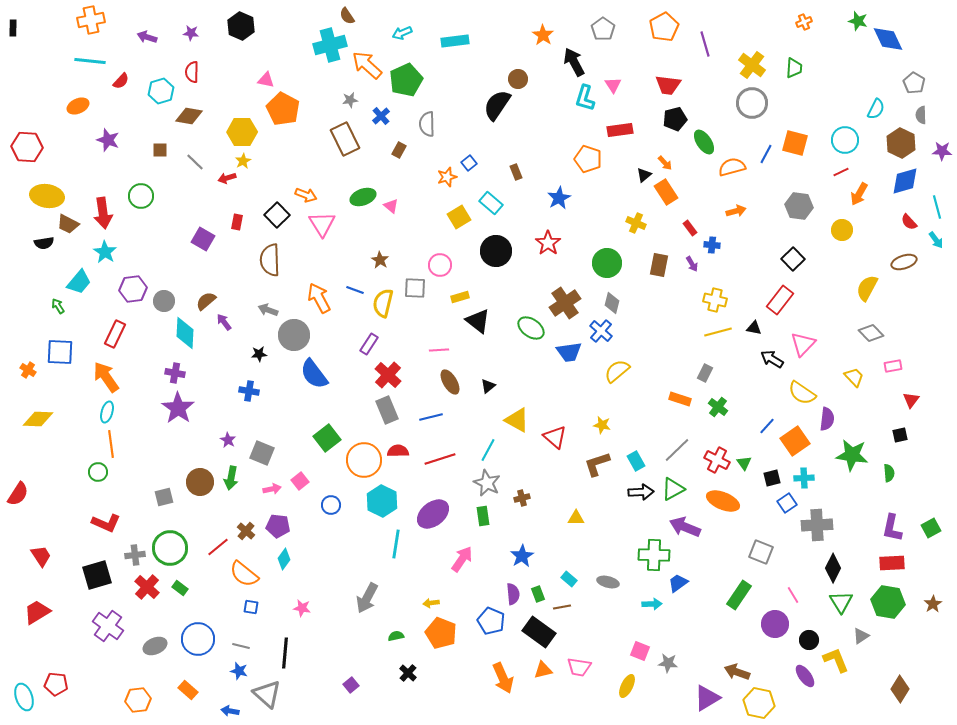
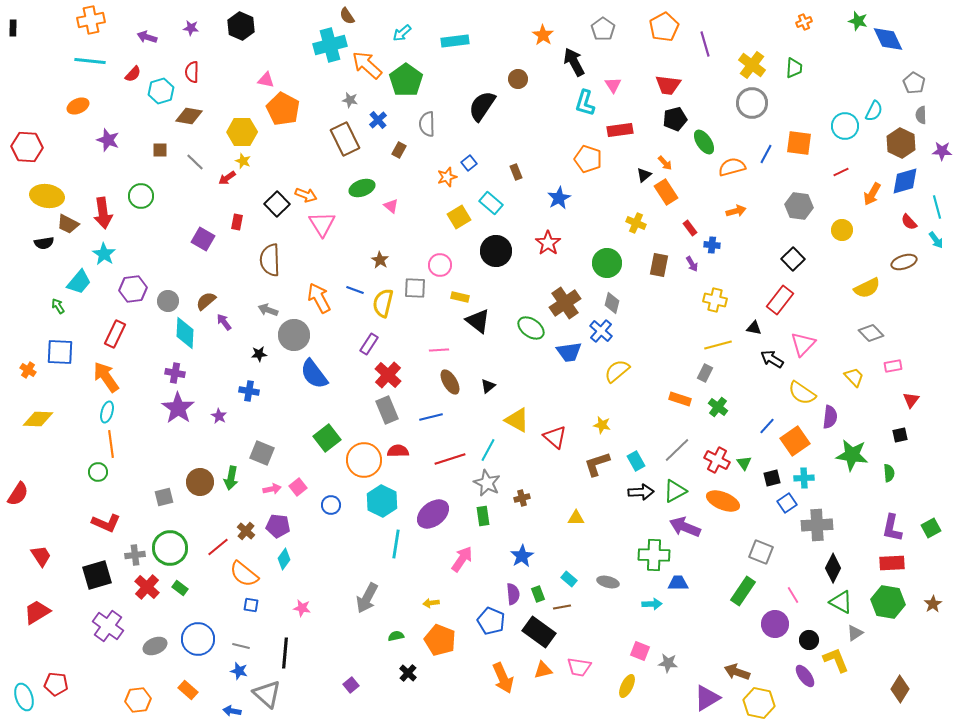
purple star at (191, 33): moved 5 px up
cyan arrow at (402, 33): rotated 18 degrees counterclockwise
green pentagon at (406, 80): rotated 12 degrees counterclockwise
red semicircle at (121, 81): moved 12 px right, 7 px up
cyan L-shape at (585, 98): moved 5 px down
gray star at (350, 100): rotated 21 degrees clockwise
black semicircle at (497, 105): moved 15 px left, 1 px down
cyan semicircle at (876, 109): moved 2 px left, 2 px down
blue cross at (381, 116): moved 3 px left, 4 px down
cyan circle at (845, 140): moved 14 px up
orange square at (795, 143): moved 4 px right; rotated 8 degrees counterclockwise
yellow star at (243, 161): rotated 21 degrees counterclockwise
red arrow at (227, 178): rotated 18 degrees counterclockwise
orange arrow at (859, 194): moved 13 px right
green ellipse at (363, 197): moved 1 px left, 9 px up
black square at (277, 215): moved 11 px up
cyan star at (105, 252): moved 1 px left, 2 px down
yellow semicircle at (867, 288): rotated 144 degrees counterclockwise
yellow rectangle at (460, 297): rotated 30 degrees clockwise
gray circle at (164, 301): moved 4 px right
yellow line at (718, 332): moved 13 px down
purple semicircle at (827, 419): moved 3 px right, 2 px up
purple star at (228, 440): moved 9 px left, 24 px up
red line at (440, 459): moved 10 px right
pink square at (300, 481): moved 2 px left, 6 px down
green triangle at (673, 489): moved 2 px right, 2 px down
blue trapezoid at (678, 583): rotated 35 degrees clockwise
green rectangle at (739, 595): moved 4 px right, 4 px up
green triangle at (841, 602): rotated 30 degrees counterclockwise
blue square at (251, 607): moved 2 px up
orange pentagon at (441, 633): moved 1 px left, 7 px down
gray triangle at (861, 636): moved 6 px left, 3 px up
blue arrow at (230, 711): moved 2 px right
